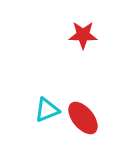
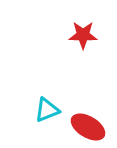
red ellipse: moved 5 px right, 9 px down; rotated 20 degrees counterclockwise
